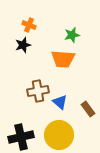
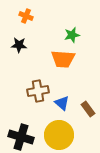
orange cross: moved 3 px left, 9 px up
black star: moved 4 px left; rotated 21 degrees clockwise
blue triangle: moved 2 px right, 1 px down
black cross: rotated 30 degrees clockwise
